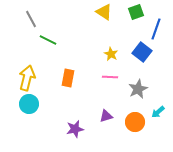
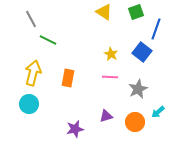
yellow arrow: moved 6 px right, 5 px up
